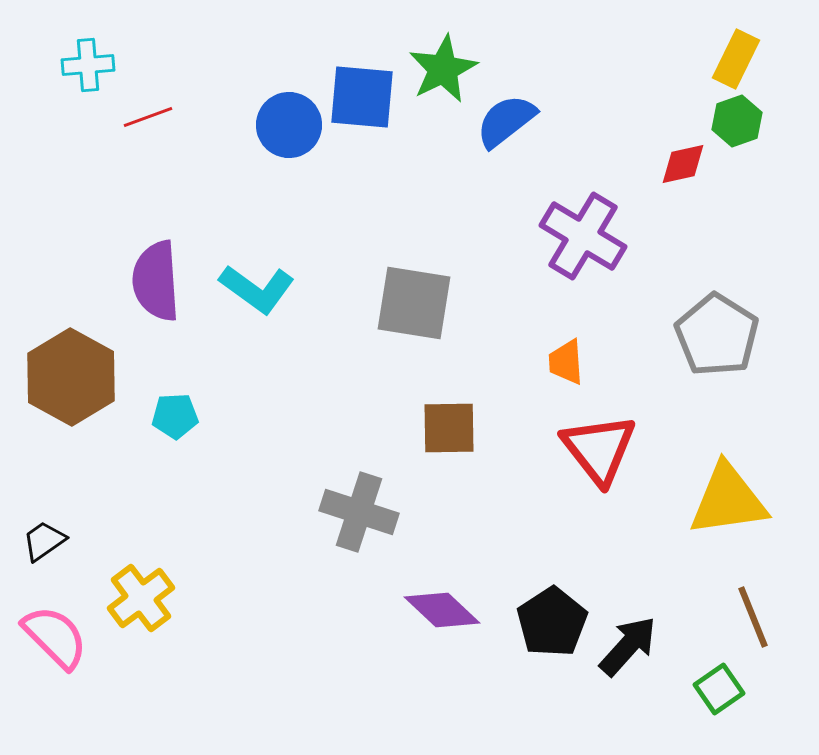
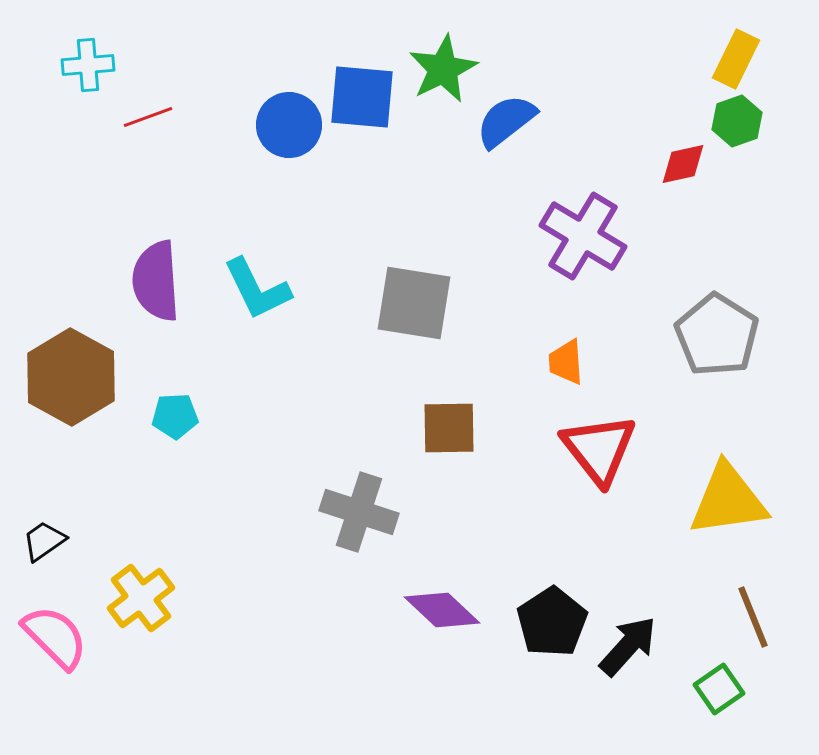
cyan L-shape: rotated 28 degrees clockwise
